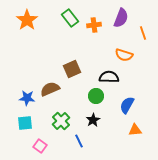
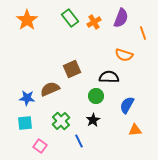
orange cross: moved 3 px up; rotated 24 degrees counterclockwise
